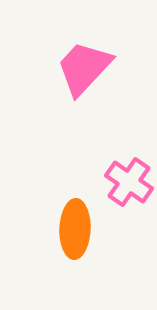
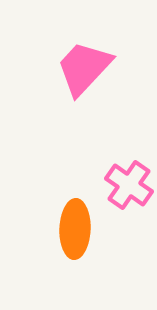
pink cross: moved 3 px down
